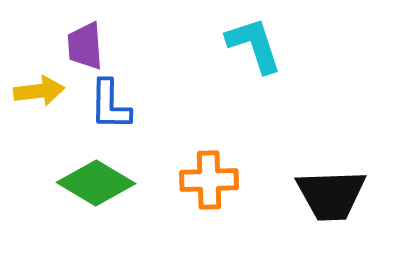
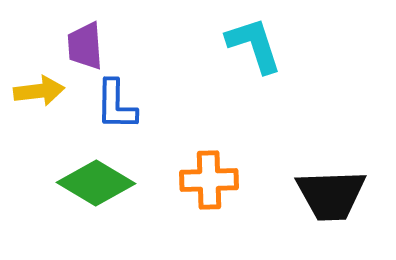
blue L-shape: moved 6 px right
